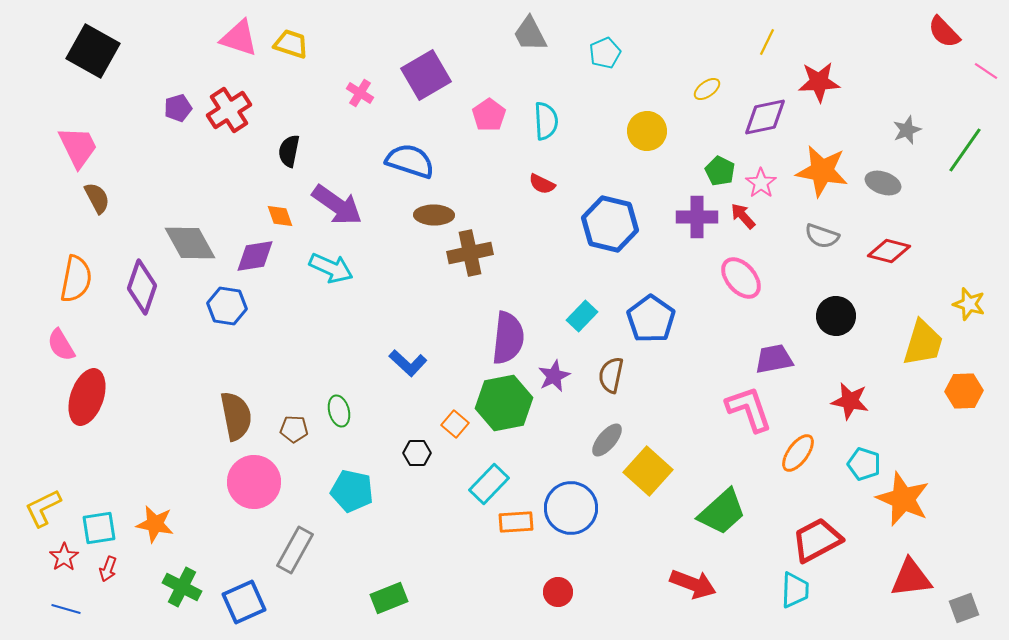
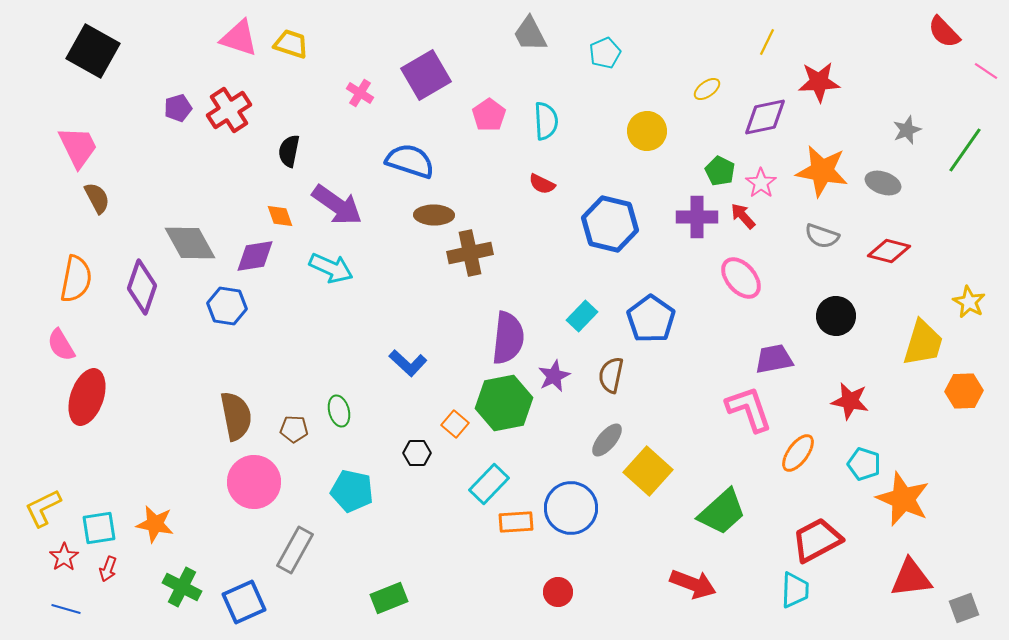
yellow star at (969, 304): moved 2 px up; rotated 12 degrees clockwise
